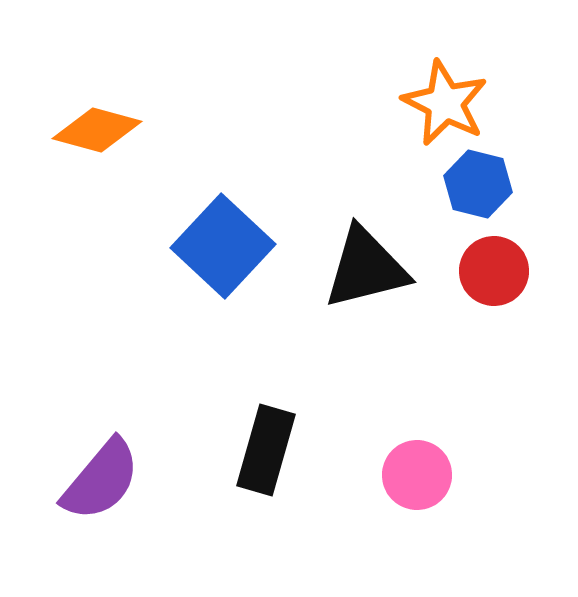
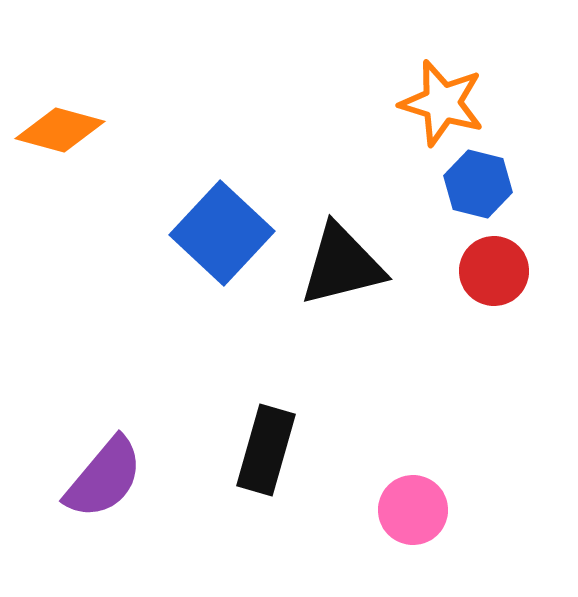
orange star: moved 3 px left; rotated 10 degrees counterclockwise
orange diamond: moved 37 px left
blue square: moved 1 px left, 13 px up
black triangle: moved 24 px left, 3 px up
pink circle: moved 4 px left, 35 px down
purple semicircle: moved 3 px right, 2 px up
